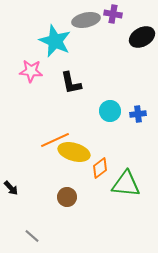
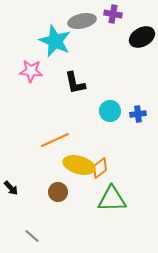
gray ellipse: moved 4 px left, 1 px down
black L-shape: moved 4 px right
yellow ellipse: moved 5 px right, 13 px down
green triangle: moved 14 px left, 15 px down; rotated 8 degrees counterclockwise
brown circle: moved 9 px left, 5 px up
